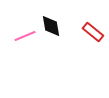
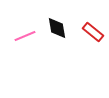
black diamond: moved 6 px right, 2 px down
